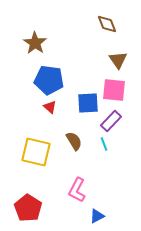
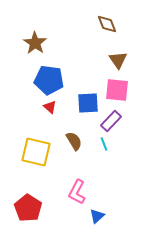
pink square: moved 3 px right
pink L-shape: moved 2 px down
blue triangle: rotated 14 degrees counterclockwise
